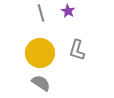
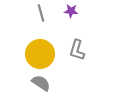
purple star: moved 3 px right; rotated 24 degrees counterclockwise
yellow circle: moved 1 px down
